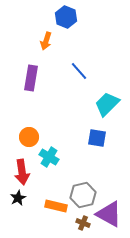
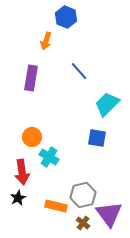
orange circle: moved 3 px right
purple triangle: rotated 24 degrees clockwise
brown cross: rotated 16 degrees clockwise
